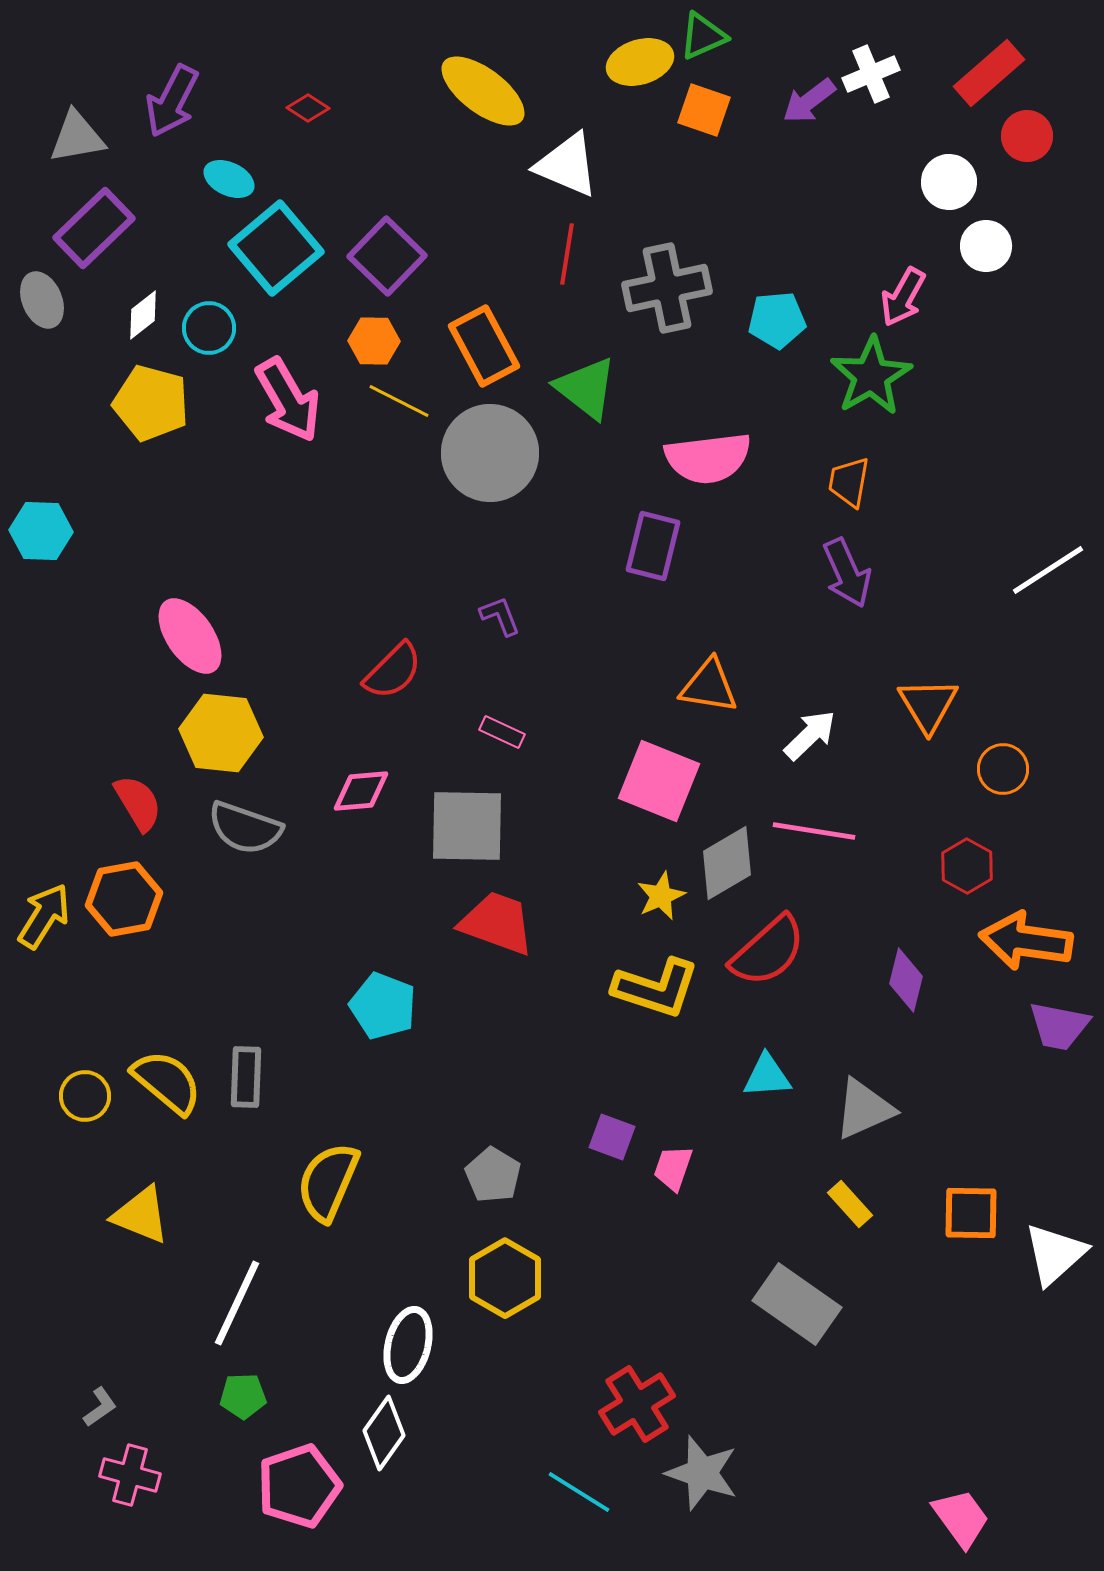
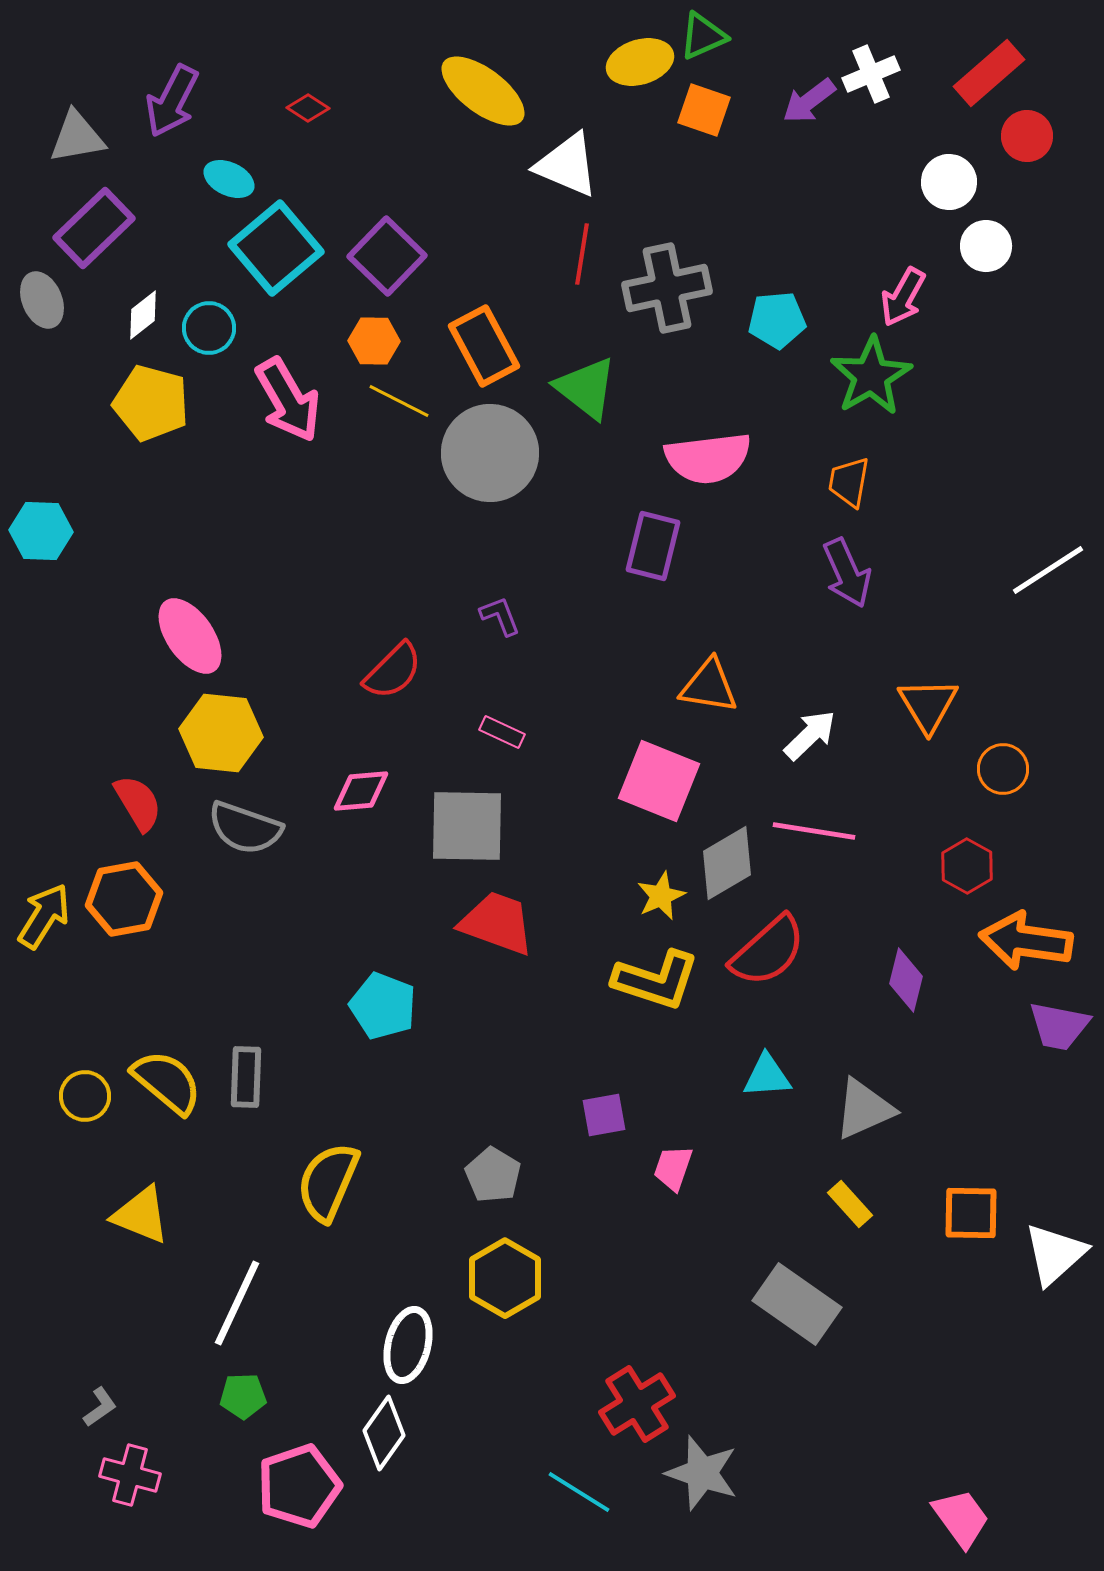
red line at (567, 254): moved 15 px right
yellow L-shape at (656, 988): moved 8 px up
purple square at (612, 1137): moved 8 px left, 22 px up; rotated 30 degrees counterclockwise
